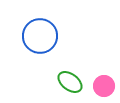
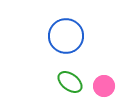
blue circle: moved 26 px right
